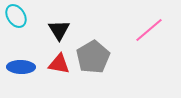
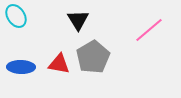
black triangle: moved 19 px right, 10 px up
